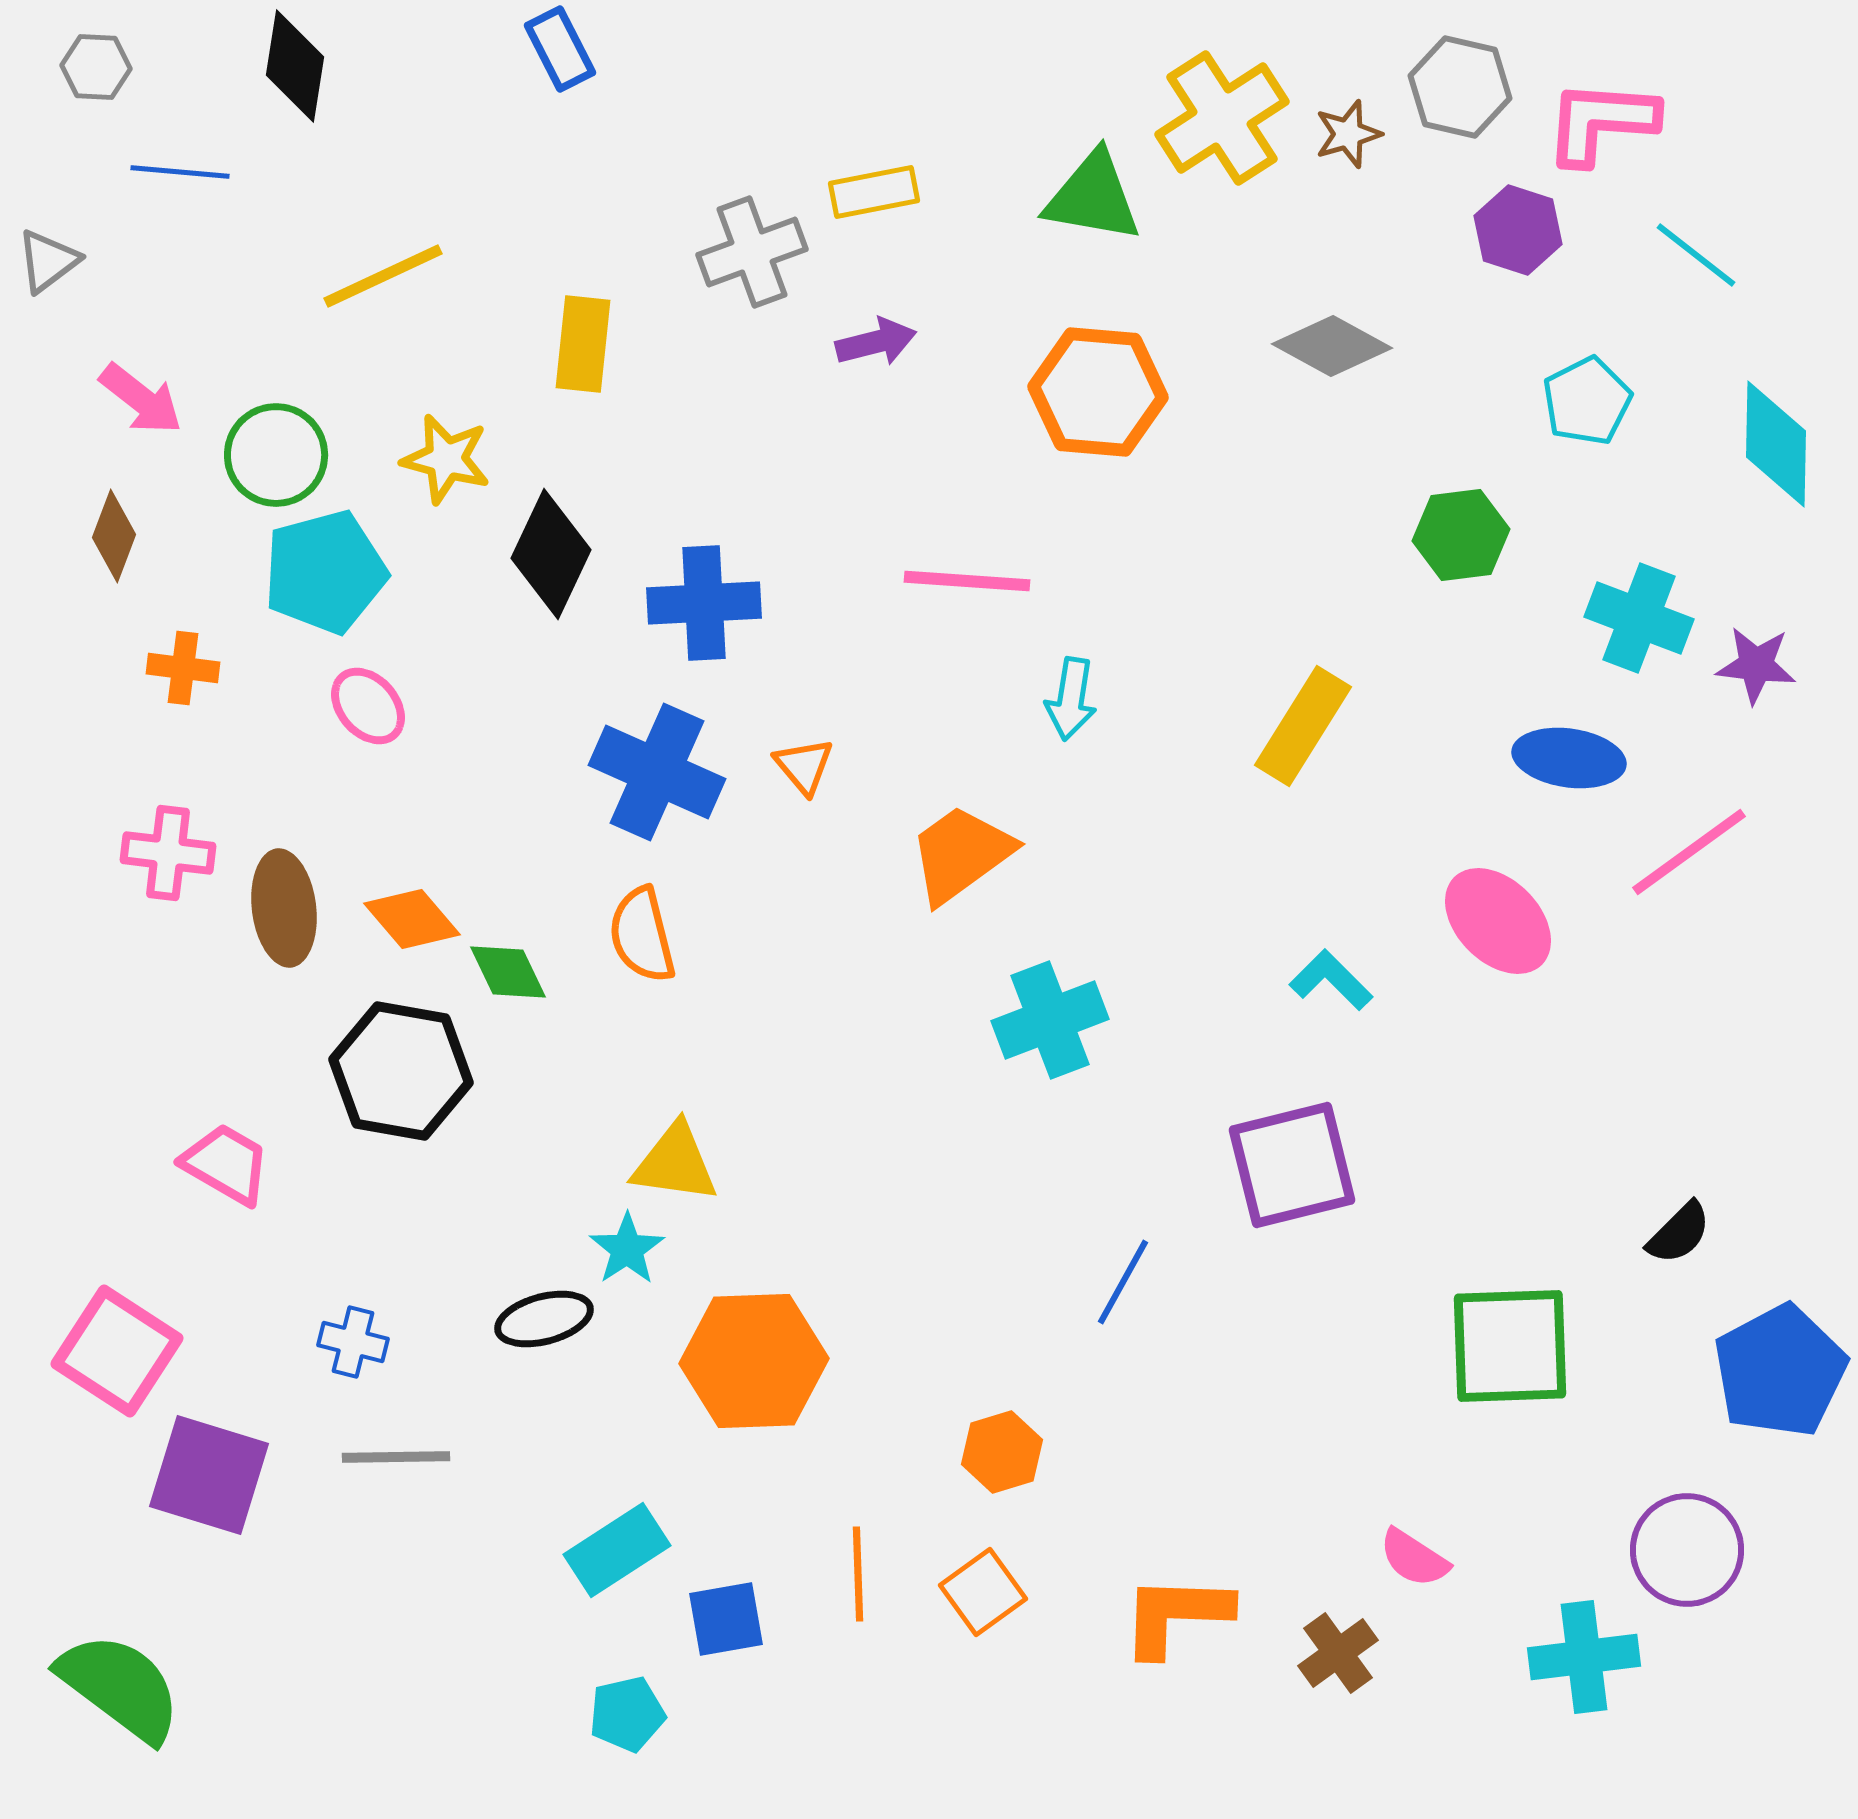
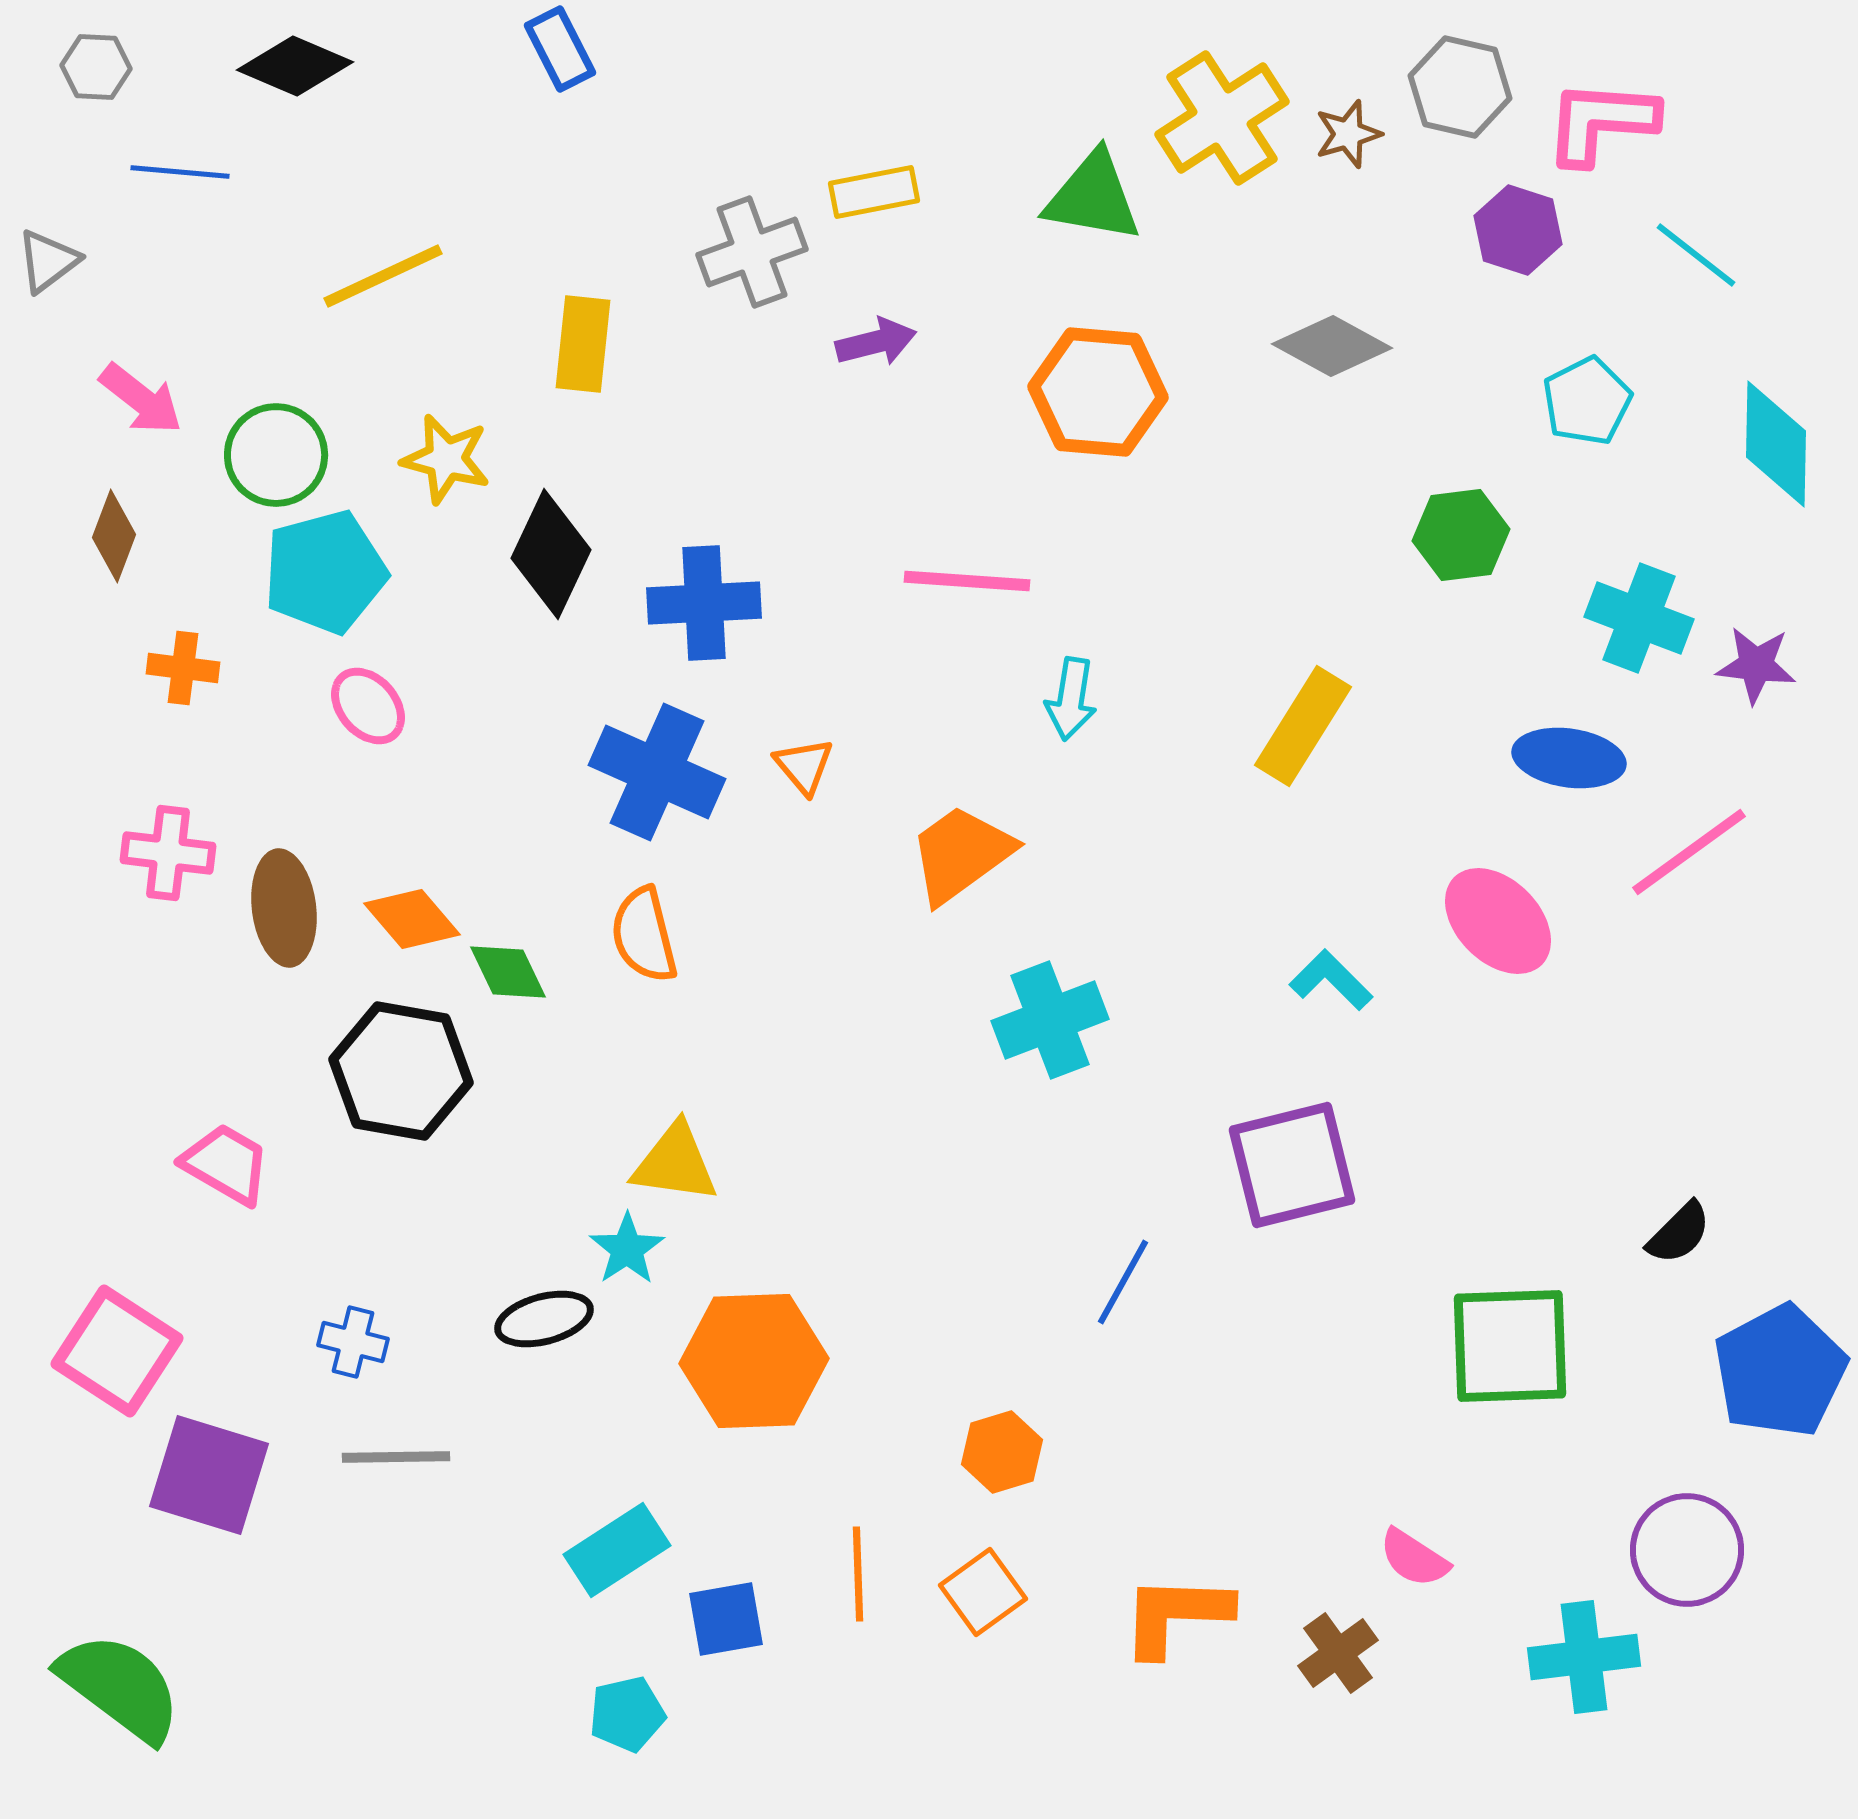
black diamond at (295, 66): rotated 76 degrees counterclockwise
orange semicircle at (642, 935): moved 2 px right
